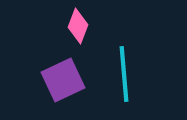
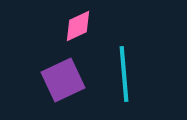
pink diamond: rotated 44 degrees clockwise
